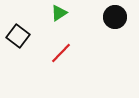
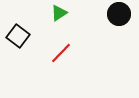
black circle: moved 4 px right, 3 px up
